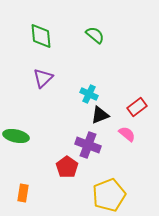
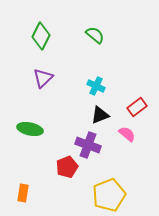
green diamond: rotated 32 degrees clockwise
cyan cross: moved 7 px right, 8 px up
green ellipse: moved 14 px right, 7 px up
red pentagon: rotated 15 degrees clockwise
